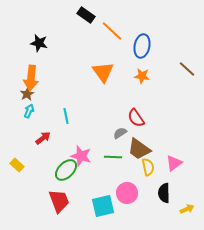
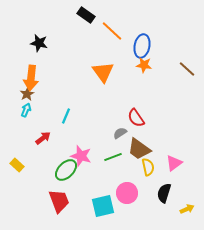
orange star: moved 2 px right, 11 px up
cyan arrow: moved 3 px left, 1 px up
cyan line: rotated 35 degrees clockwise
green line: rotated 24 degrees counterclockwise
black semicircle: rotated 18 degrees clockwise
